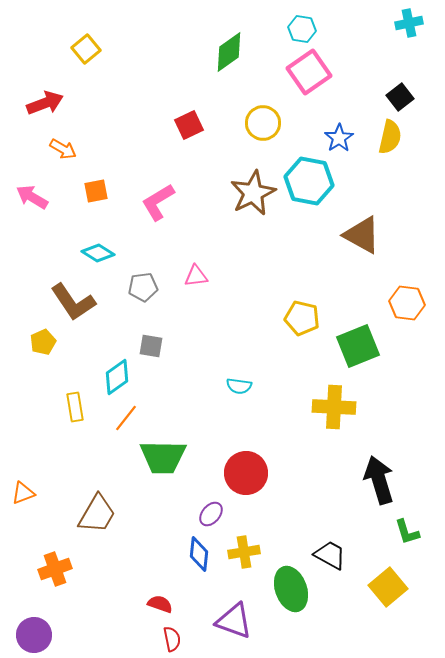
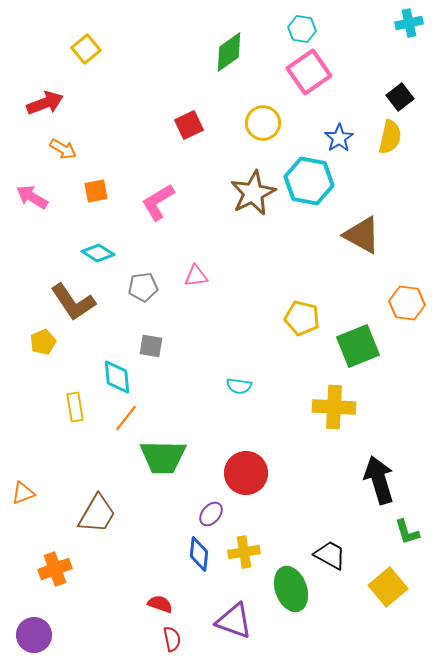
cyan diamond at (117, 377): rotated 60 degrees counterclockwise
